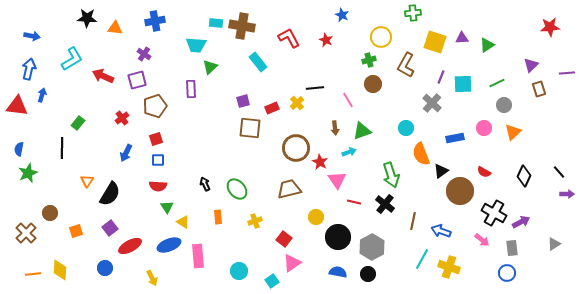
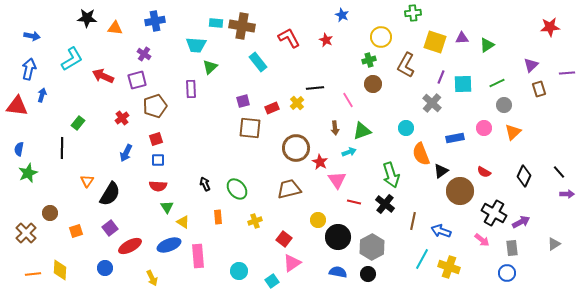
yellow circle at (316, 217): moved 2 px right, 3 px down
